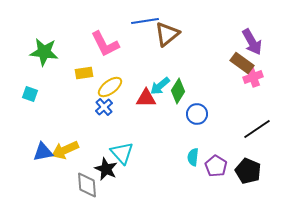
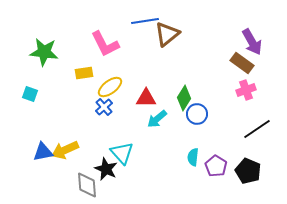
pink cross: moved 7 px left, 13 px down
cyan arrow: moved 3 px left, 33 px down
green diamond: moved 6 px right, 7 px down
